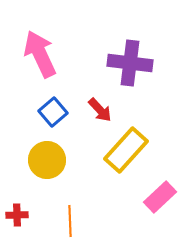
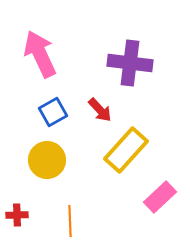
blue square: rotated 12 degrees clockwise
